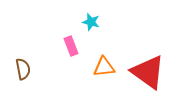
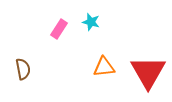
pink rectangle: moved 12 px left, 17 px up; rotated 54 degrees clockwise
red triangle: rotated 24 degrees clockwise
